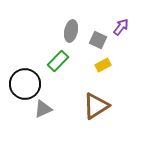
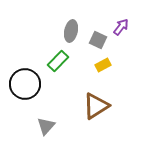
gray triangle: moved 3 px right, 17 px down; rotated 24 degrees counterclockwise
